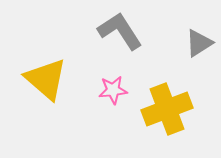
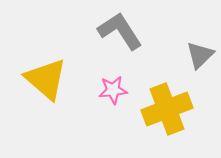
gray triangle: moved 1 px right, 12 px down; rotated 12 degrees counterclockwise
